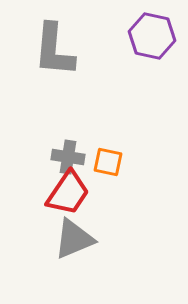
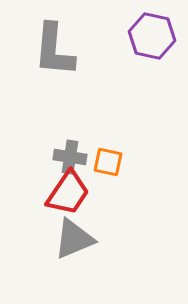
gray cross: moved 2 px right
